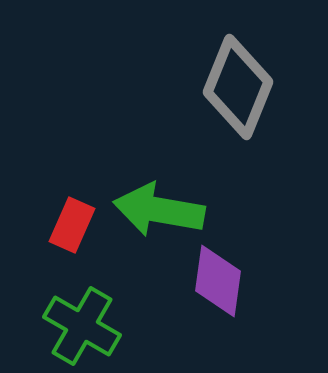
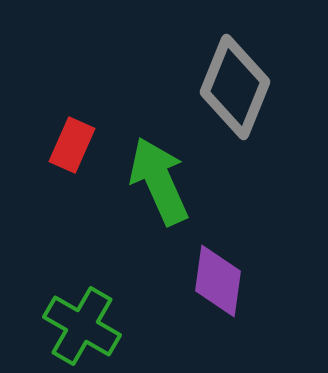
gray diamond: moved 3 px left
green arrow: moved 29 px up; rotated 56 degrees clockwise
red rectangle: moved 80 px up
